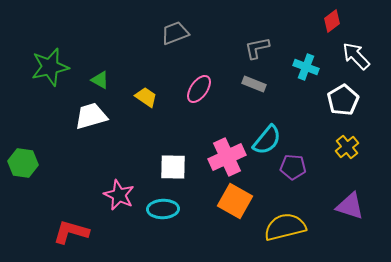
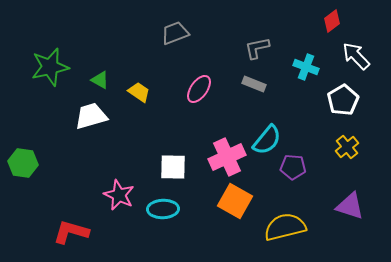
yellow trapezoid: moved 7 px left, 5 px up
